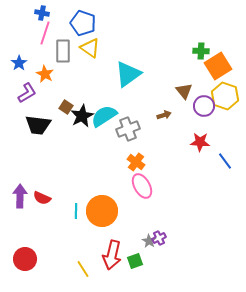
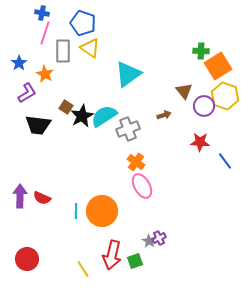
red circle: moved 2 px right
